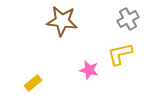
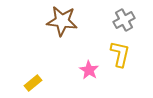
gray cross: moved 4 px left, 1 px down
yellow L-shape: rotated 116 degrees clockwise
pink star: rotated 18 degrees clockwise
